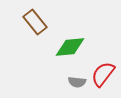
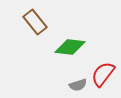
green diamond: rotated 12 degrees clockwise
gray semicircle: moved 1 px right, 3 px down; rotated 24 degrees counterclockwise
